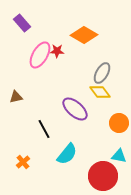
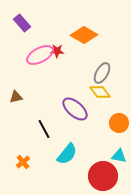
pink ellipse: rotated 32 degrees clockwise
